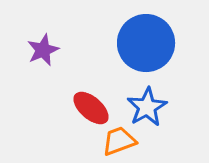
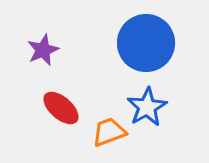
red ellipse: moved 30 px left
orange trapezoid: moved 10 px left, 9 px up
